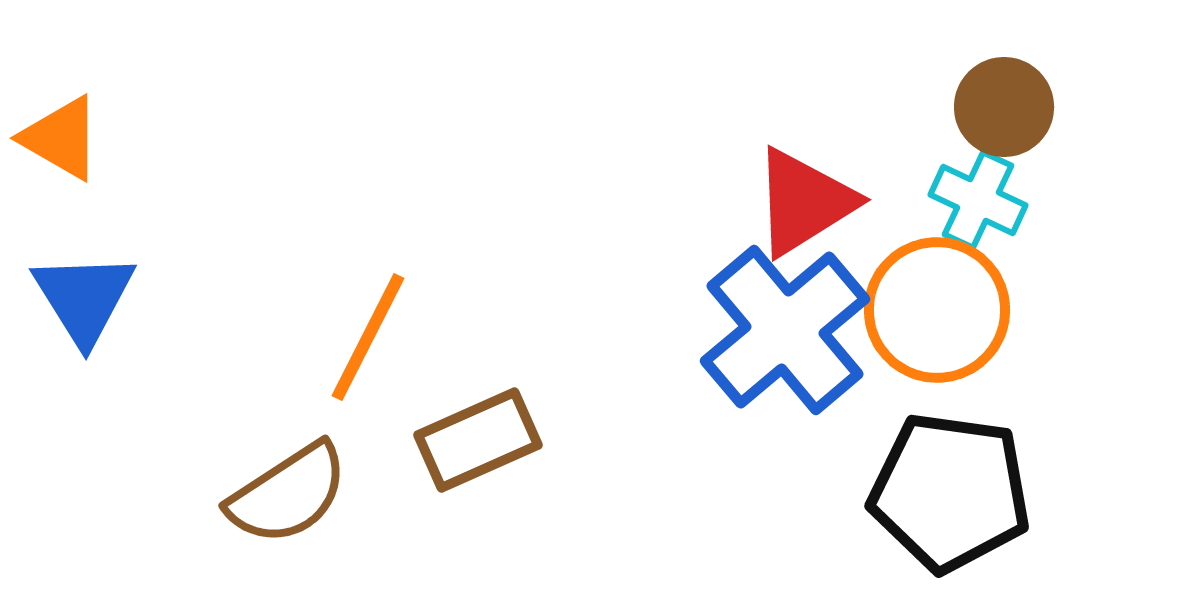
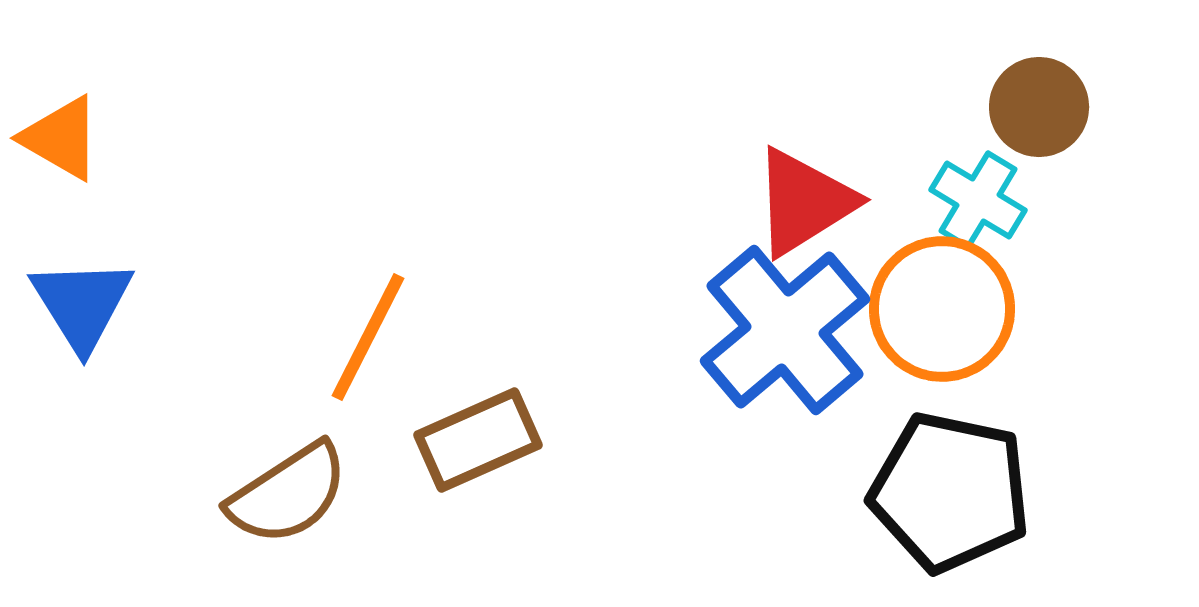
brown circle: moved 35 px right
cyan cross: rotated 6 degrees clockwise
blue triangle: moved 2 px left, 6 px down
orange circle: moved 5 px right, 1 px up
black pentagon: rotated 4 degrees clockwise
